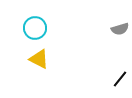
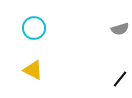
cyan circle: moved 1 px left
yellow triangle: moved 6 px left, 11 px down
